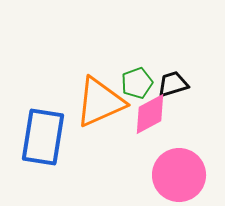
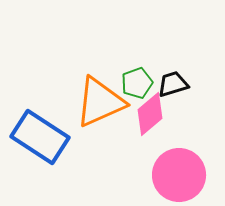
pink diamond: rotated 12 degrees counterclockwise
blue rectangle: moved 3 px left; rotated 66 degrees counterclockwise
